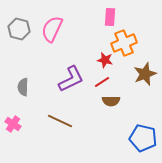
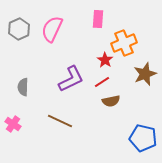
pink rectangle: moved 12 px left, 2 px down
gray hexagon: rotated 20 degrees clockwise
red star: rotated 21 degrees clockwise
brown semicircle: rotated 12 degrees counterclockwise
